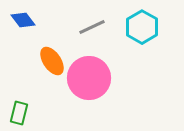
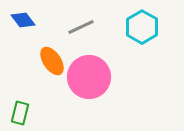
gray line: moved 11 px left
pink circle: moved 1 px up
green rectangle: moved 1 px right
